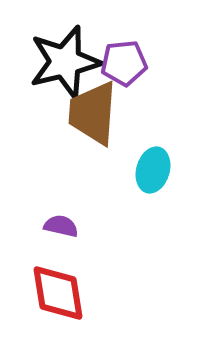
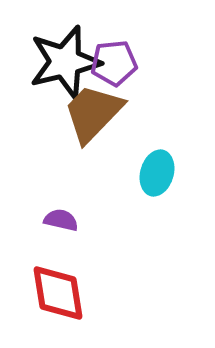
purple pentagon: moved 10 px left
brown trapezoid: rotated 40 degrees clockwise
cyan ellipse: moved 4 px right, 3 px down
purple semicircle: moved 6 px up
